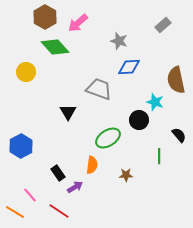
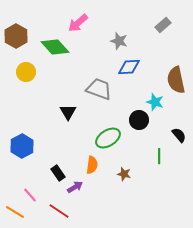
brown hexagon: moved 29 px left, 19 px down
blue hexagon: moved 1 px right
brown star: moved 2 px left, 1 px up; rotated 16 degrees clockwise
